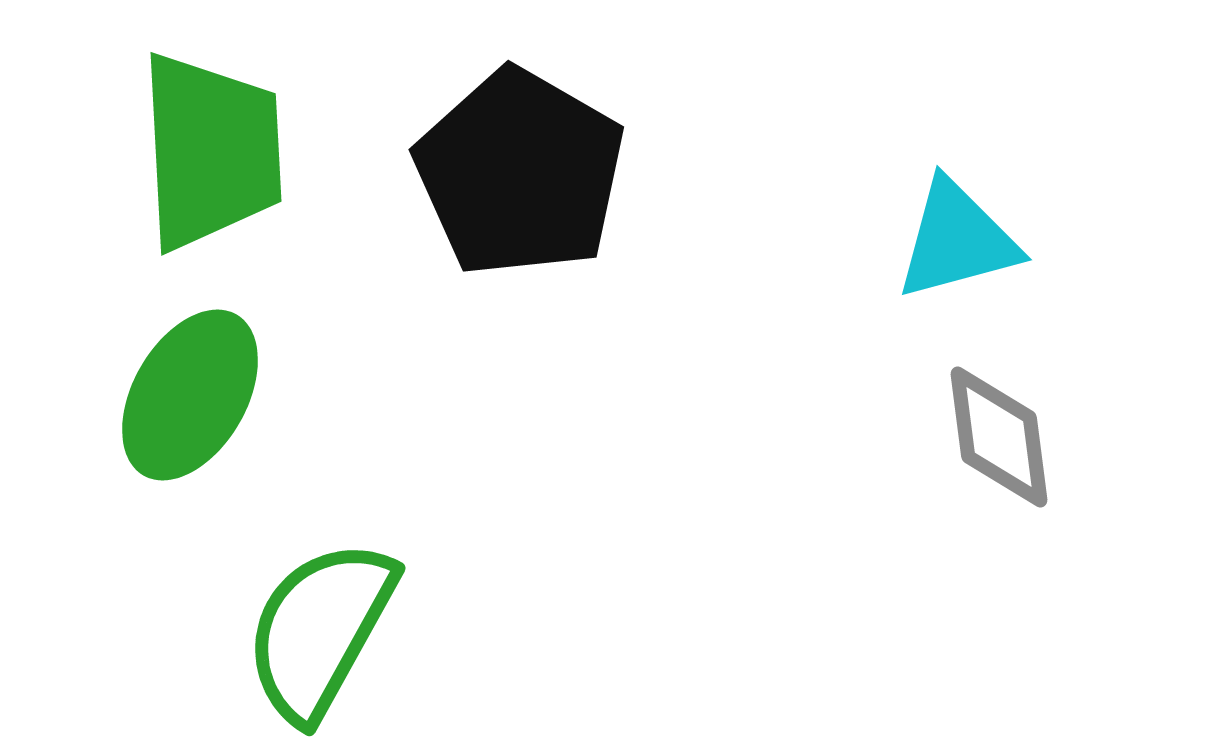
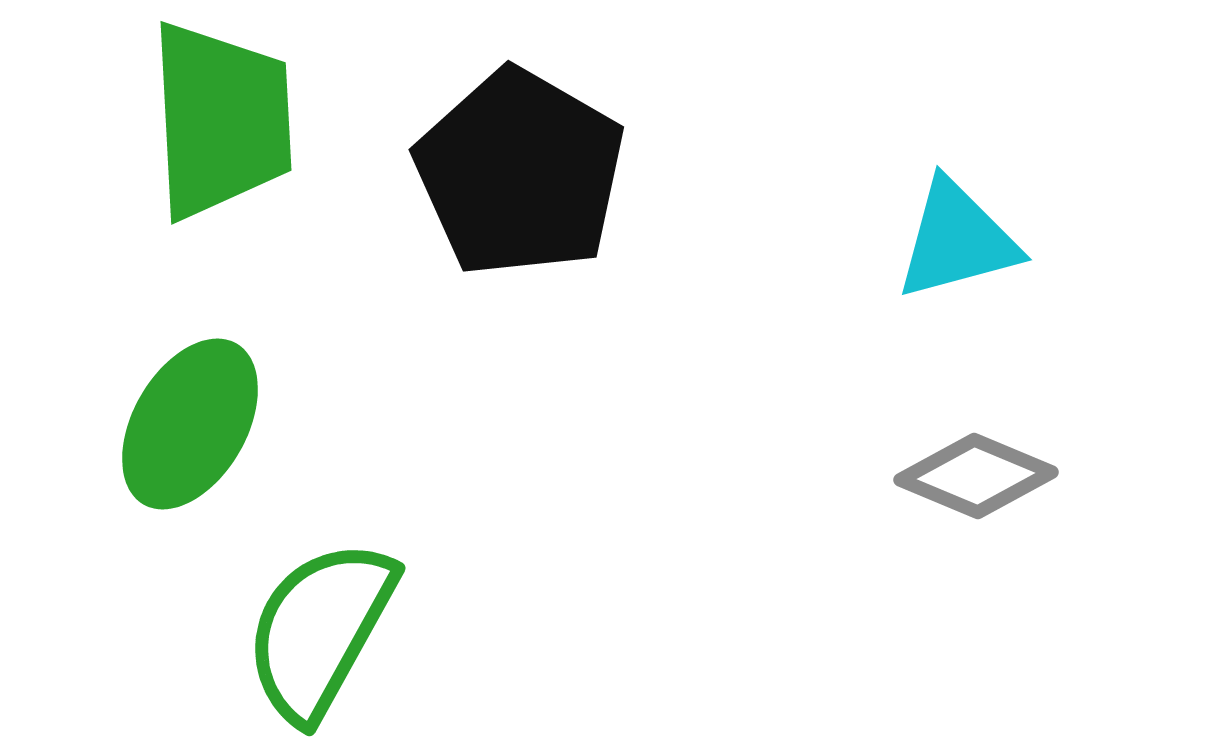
green trapezoid: moved 10 px right, 31 px up
green ellipse: moved 29 px down
gray diamond: moved 23 px left, 39 px down; rotated 60 degrees counterclockwise
